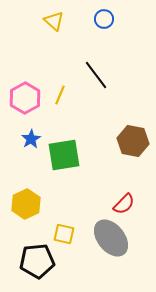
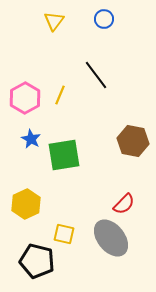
yellow triangle: rotated 25 degrees clockwise
blue star: rotated 12 degrees counterclockwise
black pentagon: rotated 20 degrees clockwise
